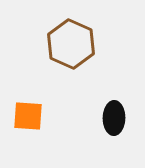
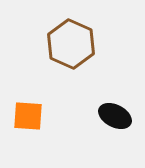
black ellipse: moved 1 px right, 2 px up; rotated 64 degrees counterclockwise
